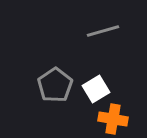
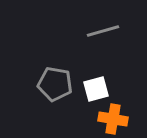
gray pentagon: moved 1 px up; rotated 28 degrees counterclockwise
white square: rotated 16 degrees clockwise
